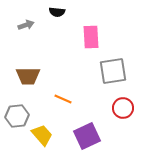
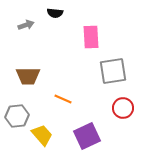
black semicircle: moved 2 px left, 1 px down
